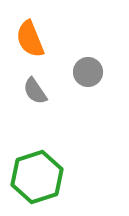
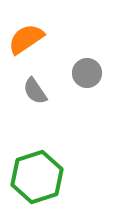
orange semicircle: moved 4 px left; rotated 78 degrees clockwise
gray circle: moved 1 px left, 1 px down
